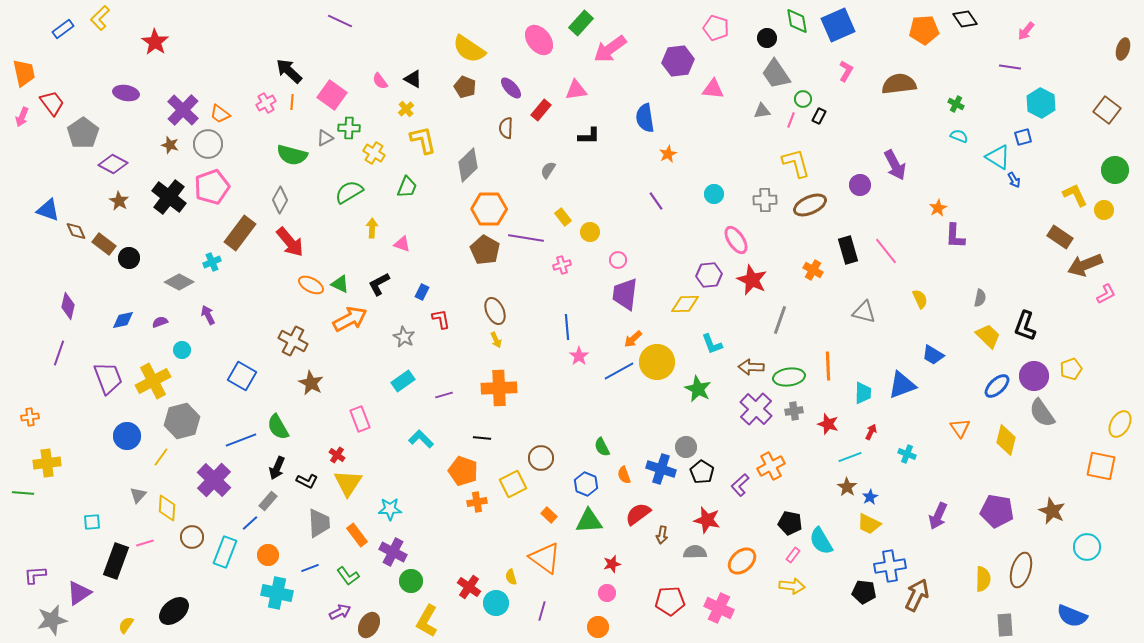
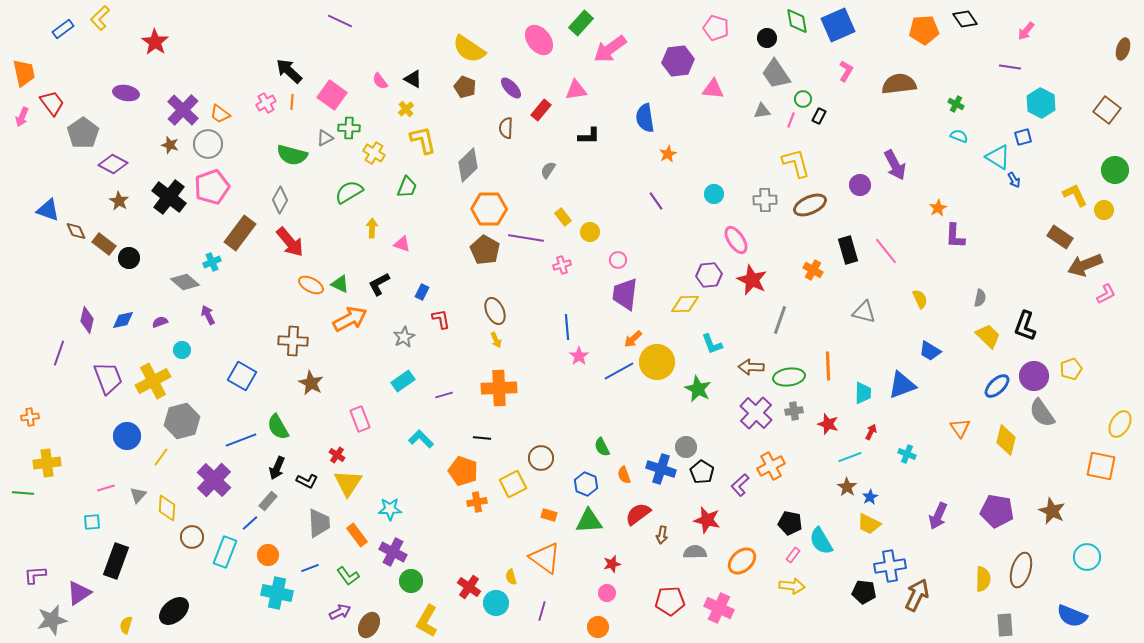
gray diamond at (179, 282): moved 6 px right; rotated 12 degrees clockwise
purple diamond at (68, 306): moved 19 px right, 14 px down
gray star at (404, 337): rotated 15 degrees clockwise
brown cross at (293, 341): rotated 24 degrees counterclockwise
blue trapezoid at (933, 355): moved 3 px left, 4 px up
purple cross at (756, 409): moved 4 px down
orange rectangle at (549, 515): rotated 28 degrees counterclockwise
pink line at (145, 543): moved 39 px left, 55 px up
cyan circle at (1087, 547): moved 10 px down
yellow semicircle at (126, 625): rotated 18 degrees counterclockwise
